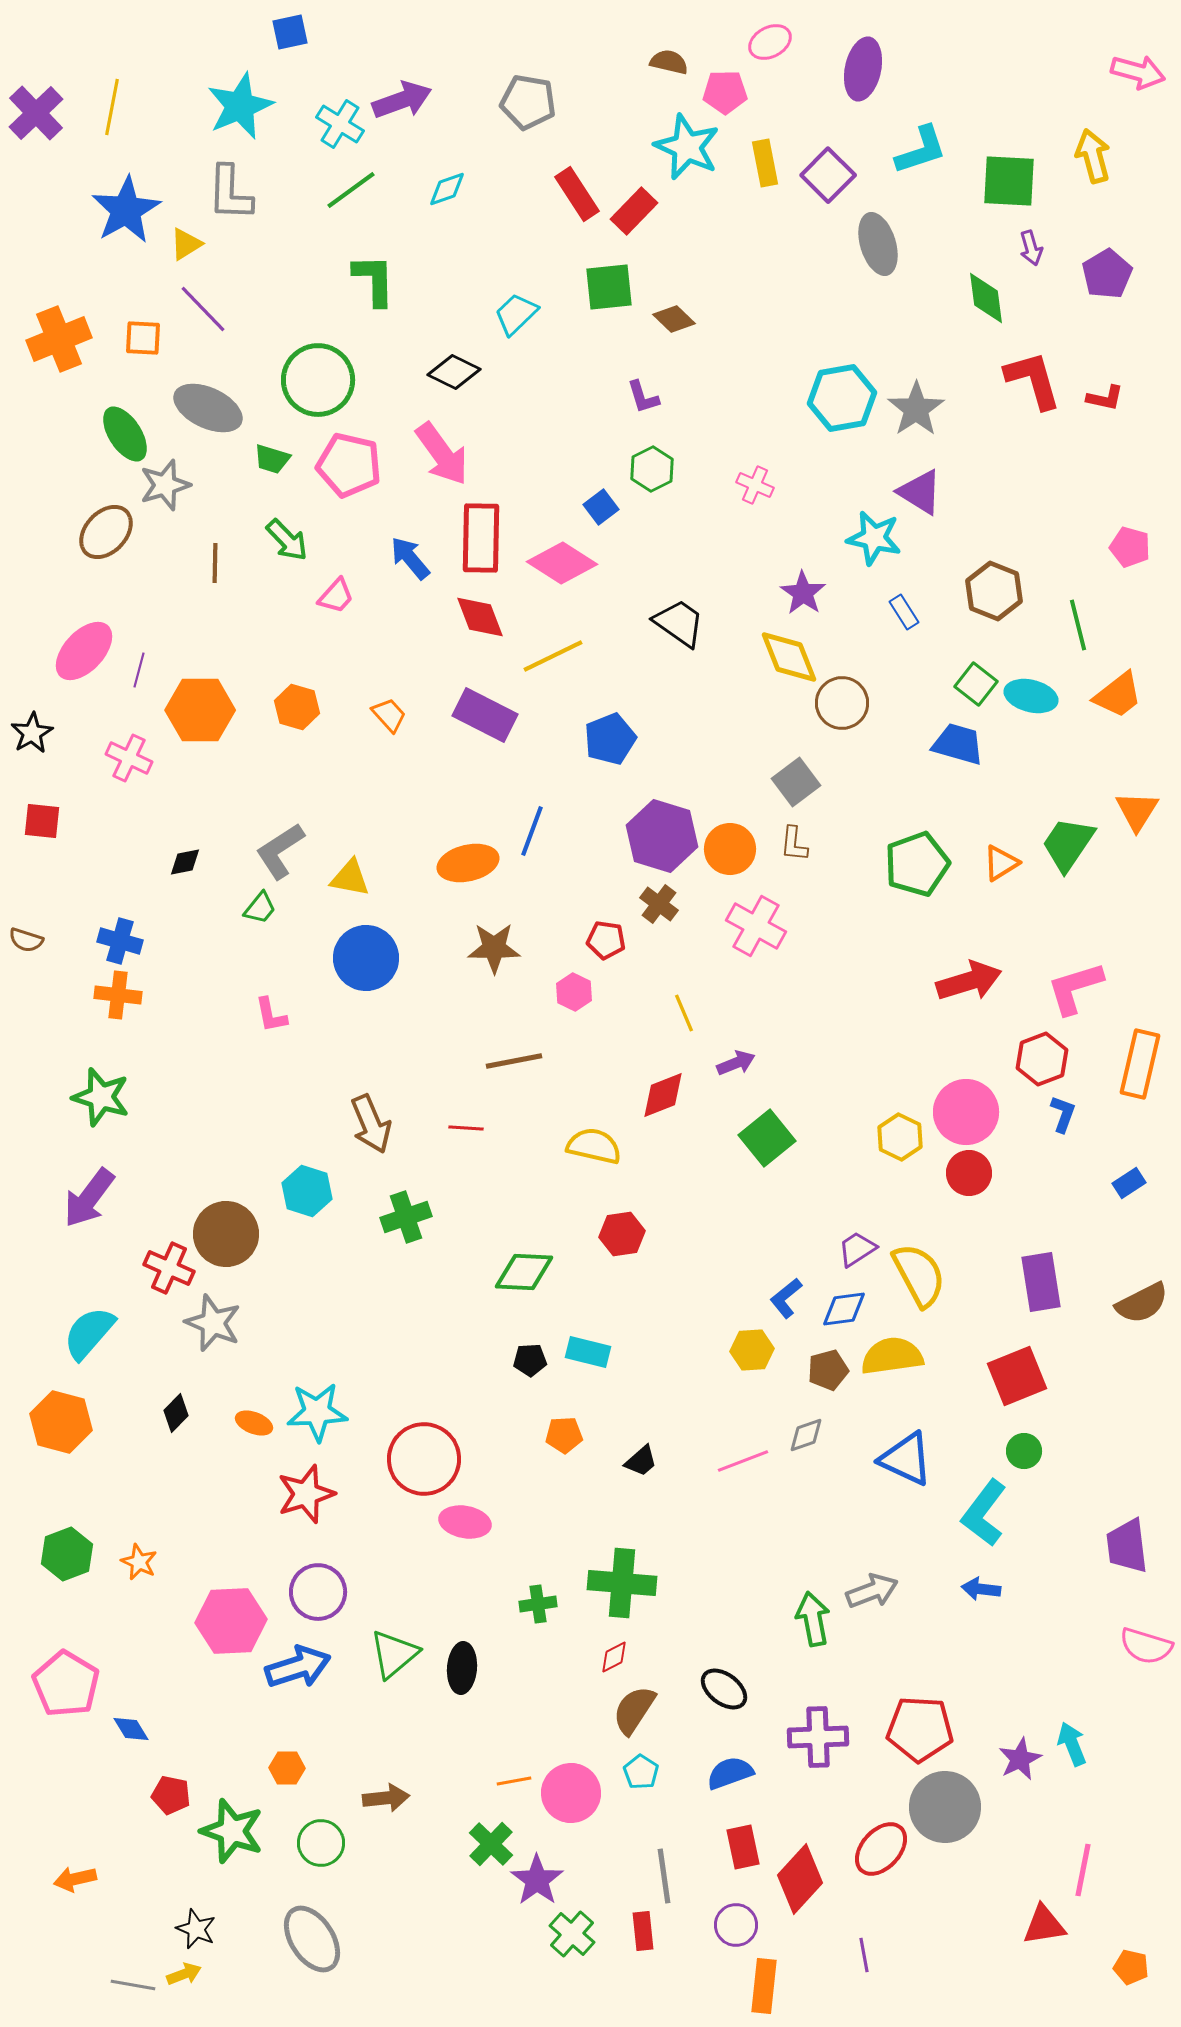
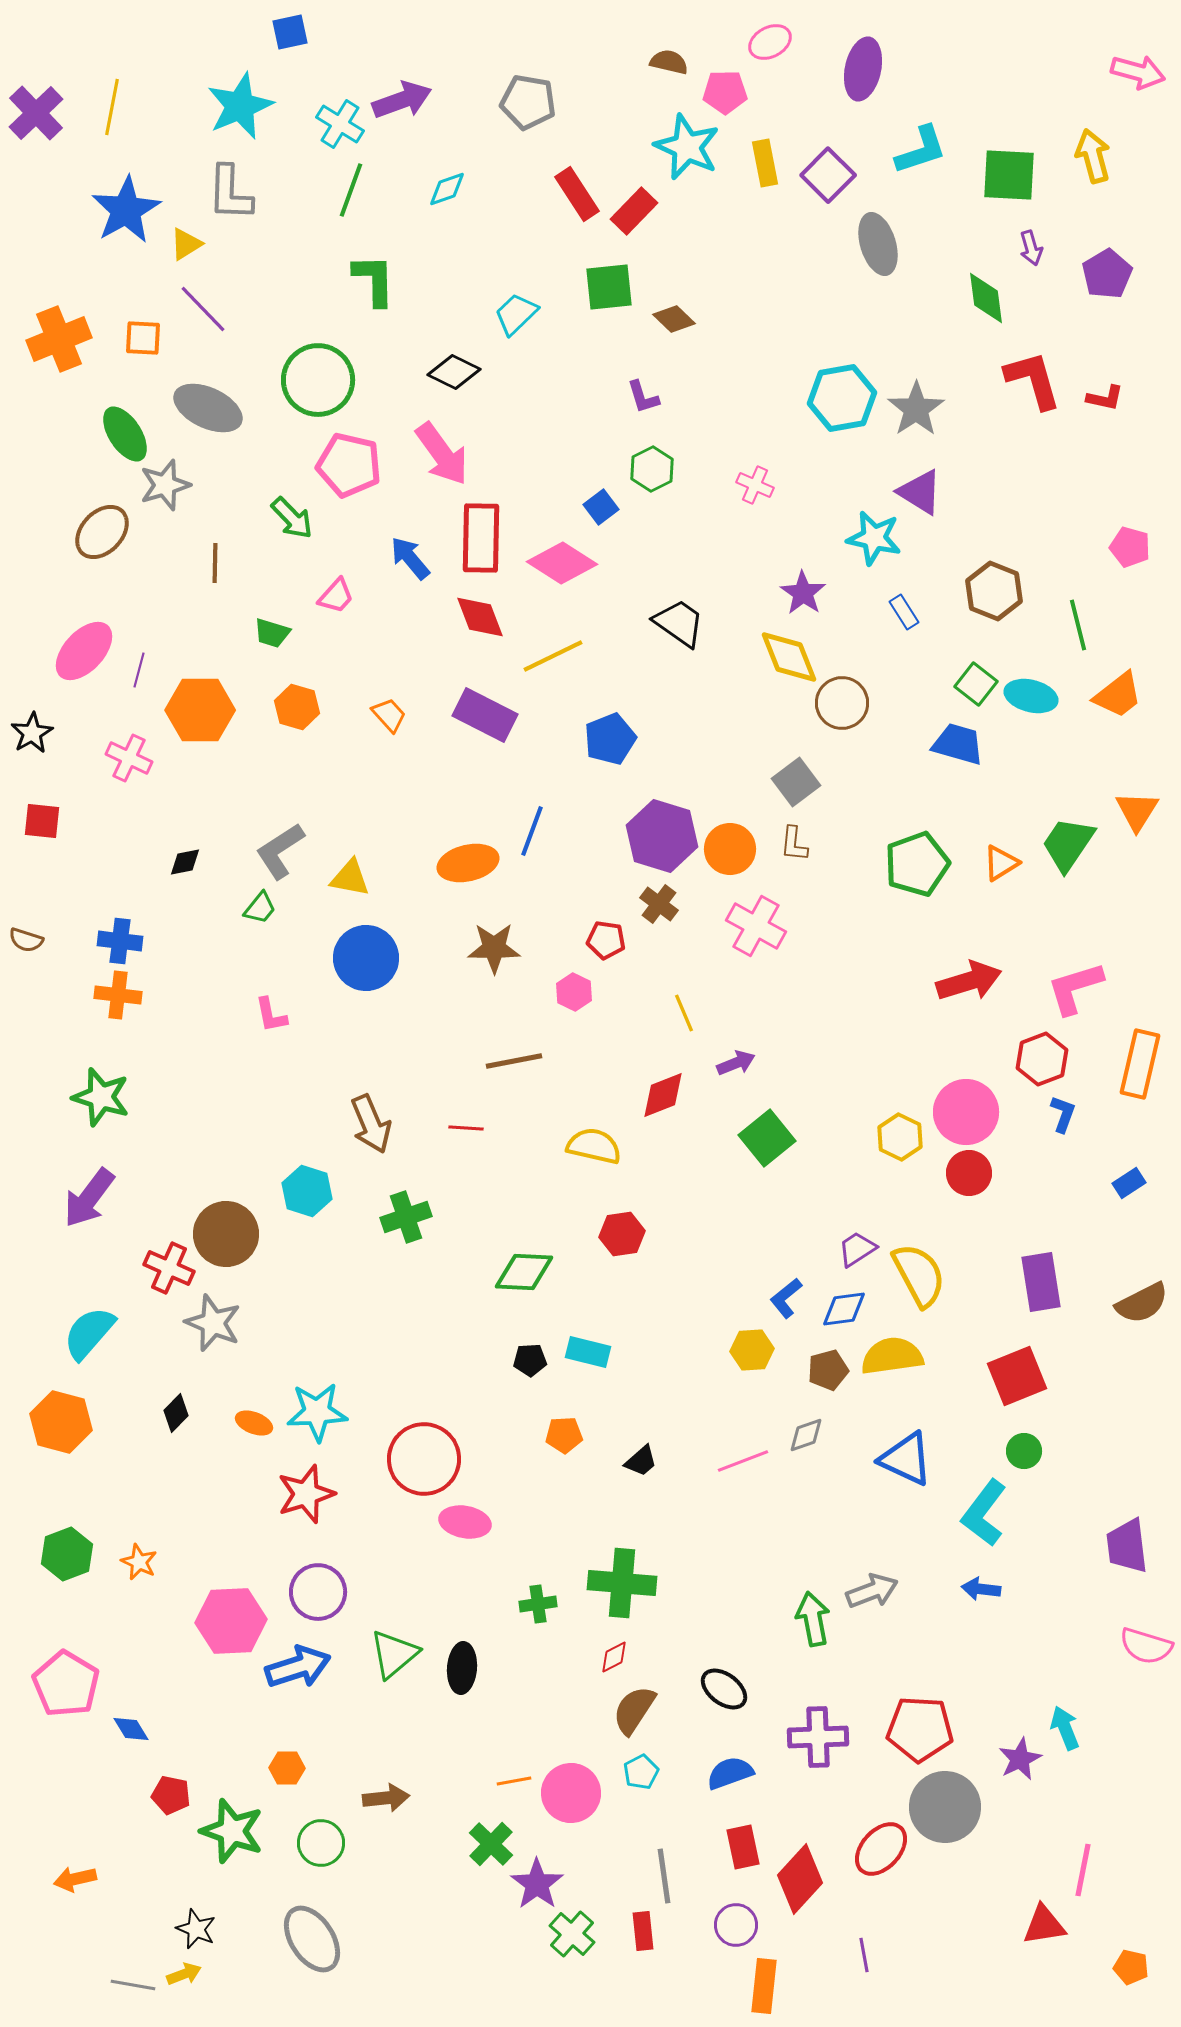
green square at (1009, 181): moved 6 px up
green line at (351, 190): rotated 34 degrees counterclockwise
green trapezoid at (272, 459): moved 174 px down
brown ellipse at (106, 532): moved 4 px left
green arrow at (287, 540): moved 5 px right, 22 px up
blue cross at (120, 941): rotated 9 degrees counterclockwise
cyan arrow at (1072, 1744): moved 7 px left, 16 px up
cyan pentagon at (641, 1772): rotated 12 degrees clockwise
purple star at (537, 1880): moved 4 px down
